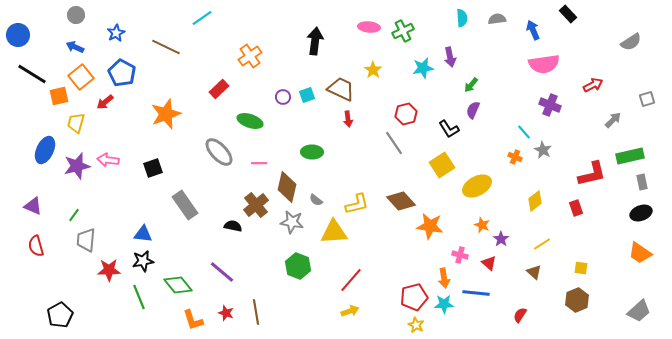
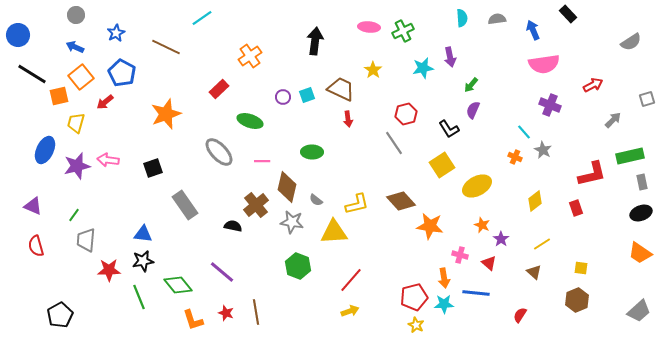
pink line at (259, 163): moved 3 px right, 2 px up
